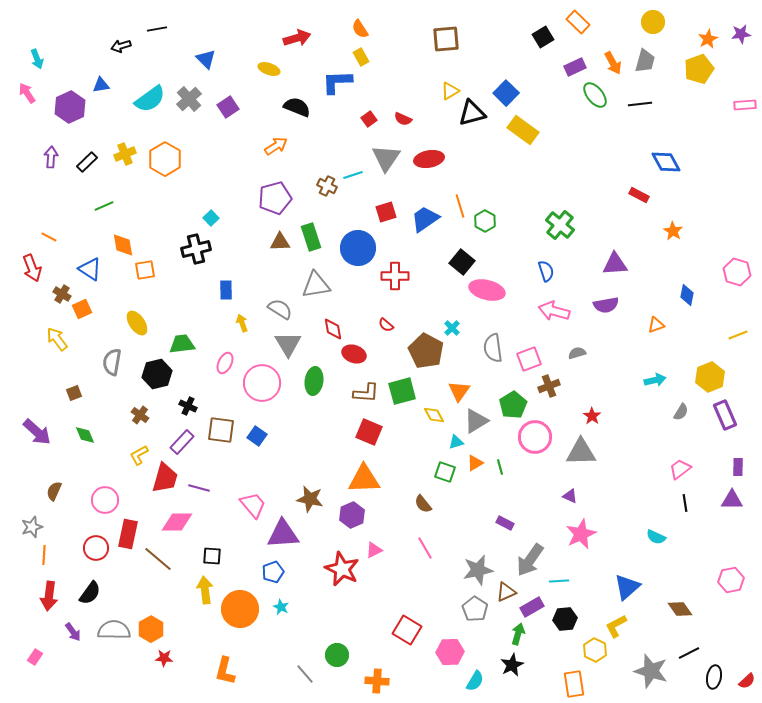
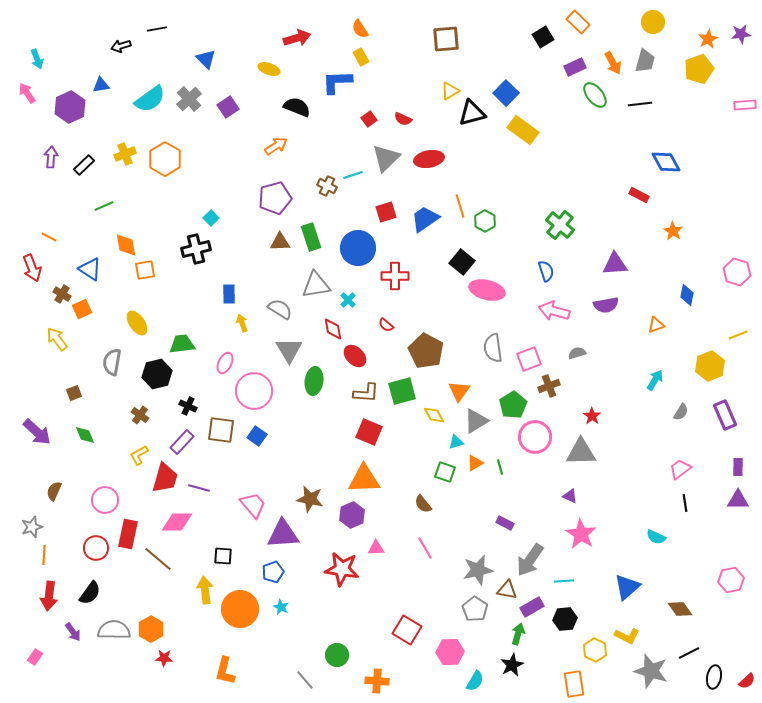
gray triangle at (386, 158): rotated 12 degrees clockwise
black rectangle at (87, 162): moved 3 px left, 3 px down
orange diamond at (123, 245): moved 3 px right
blue rectangle at (226, 290): moved 3 px right, 4 px down
cyan cross at (452, 328): moved 104 px left, 28 px up
gray triangle at (288, 344): moved 1 px right, 6 px down
red ellipse at (354, 354): moved 1 px right, 2 px down; rotated 25 degrees clockwise
yellow hexagon at (710, 377): moved 11 px up
cyan arrow at (655, 380): rotated 45 degrees counterclockwise
pink circle at (262, 383): moved 8 px left, 8 px down
purple triangle at (732, 500): moved 6 px right
pink star at (581, 534): rotated 16 degrees counterclockwise
pink triangle at (374, 550): moved 2 px right, 2 px up; rotated 24 degrees clockwise
black square at (212, 556): moved 11 px right
red star at (342, 569): rotated 16 degrees counterclockwise
cyan line at (559, 581): moved 5 px right
brown triangle at (506, 592): moved 1 px right, 2 px up; rotated 35 degrees clockwise
yellow L-shape at (616, 626): moved 11 px right, 10 px down; rotated 125 degrees counterclockwise
gray line at (305, 674): moved 6 px down
